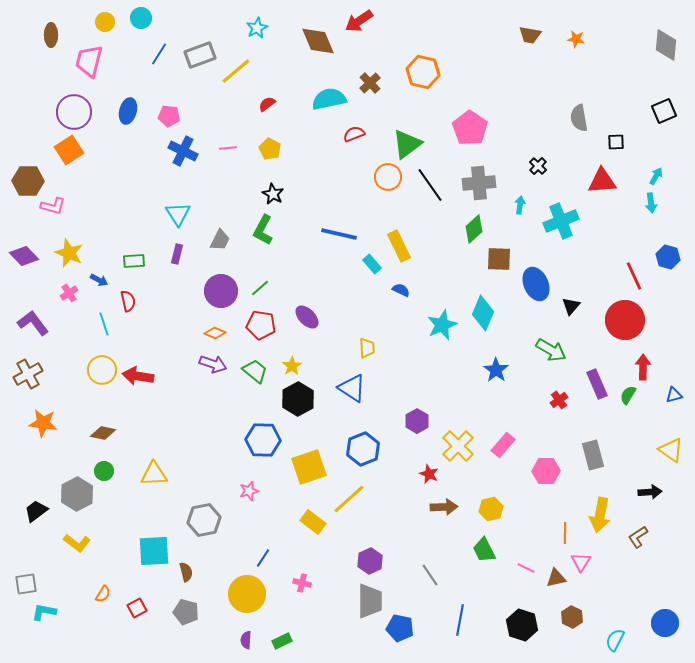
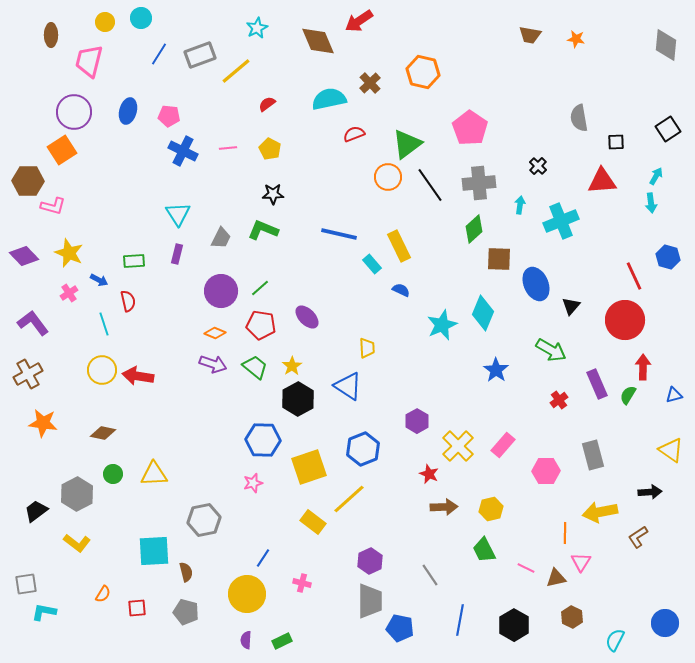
black square at (664, 111): moved 4 px right, 18 px down; rotated 10 degrees counterclockwise
orange square at (69, 150): moved 7 px left
black star at (273, 194): rotated 30 degrees counterclockwise
green L-shape at (263, 230): rotated 84 degrees clockwise
gray trapezoid at (220, 240): moved 1 px right, 2 px up
green trapezoid at (255, 371): moved 4 px up
blue triangle at (352, 388): moved 4 px left, 2 px up
green circle at (104, 471): moved 9 px right, 3 px down
pink star at (249, 491): moved 4 px right, 8 px up
yellow arrow at (600, 515): moved 3 px up; rotated 68 degrees clockwise
red square at (137, 608): rotated 24 degrees clockwise
black hexagon at (522, 625): moved 8 px left; rotated 12 degrees clockwise
